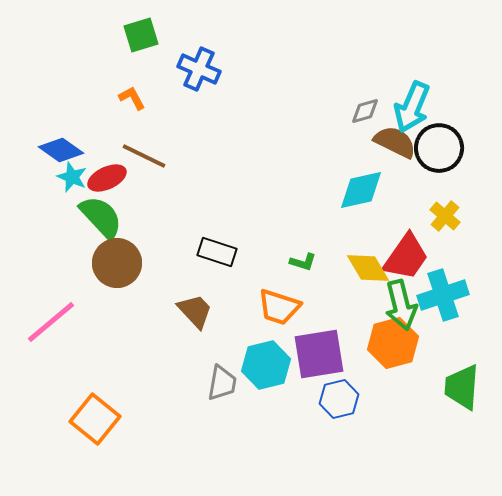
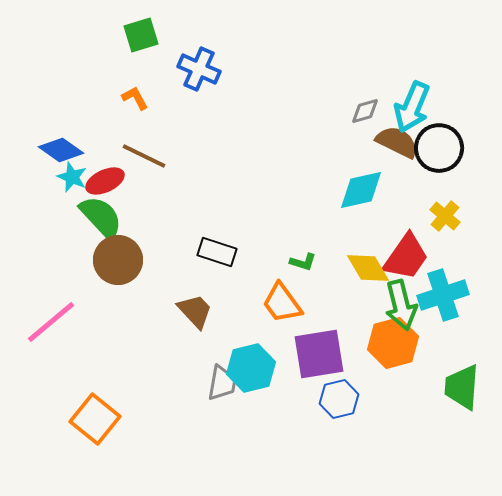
orange L-shape: moved 3 px right
brown semicircle: moved 2 px right
red ellipse: moved 2 px left, 3 px down
brown circle: moved 1 px right, 3 px up
orange trapezoid: moved 3 px right, 4 px up; rotated 36 degrees clockwise
cyan hexagon: moved 15 px left, 3 px down
